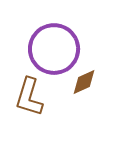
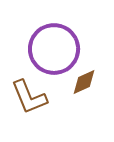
brown L-shape: rotated 39 degrees counterclockwise
